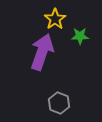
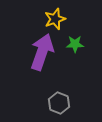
yellow star: rotated 15 degrees clockwise
green star: moved 5 px left, 8 px down
